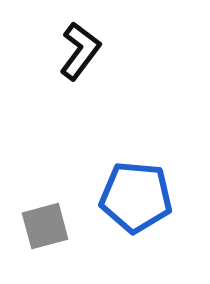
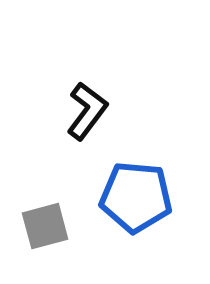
black L-shape: moved 7 px right, 60 px down
